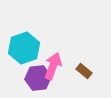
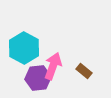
cyan hexagon: rotated 12 degrees counterclockwise
